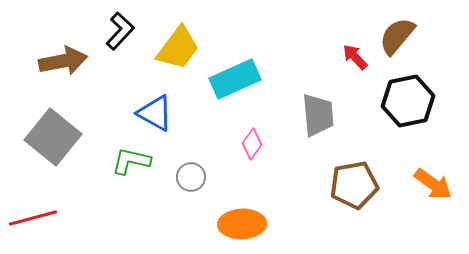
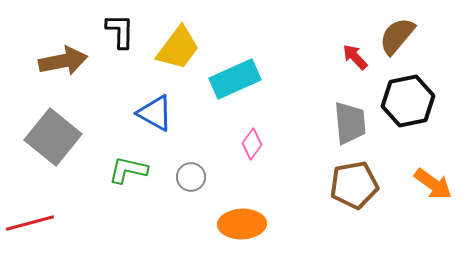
black L-shape: rotated 42 degrees counterclockwise
gray trapezoid: moved 32 px right, 8 px down
green L-shape: moved 3 px left, 9 px down
red line: moved 3 px left, 5 px down
